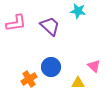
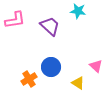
pink L-shape: moved 1 px left, 3 px up
pink triangle: moved 2 px right
yellow triangle: rotated 32 degrees clockwise
